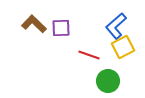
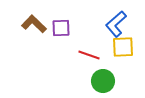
blue L-shape: moved 2 px up
yellow square: rotated 25 degrees clockwise
green circle: moved 5 px left
